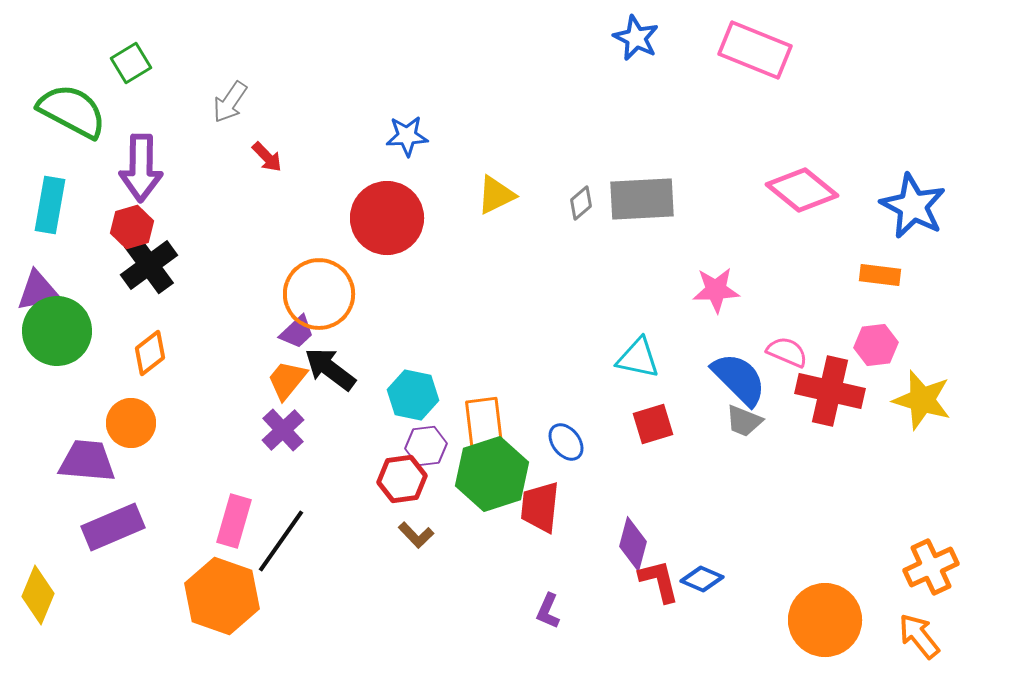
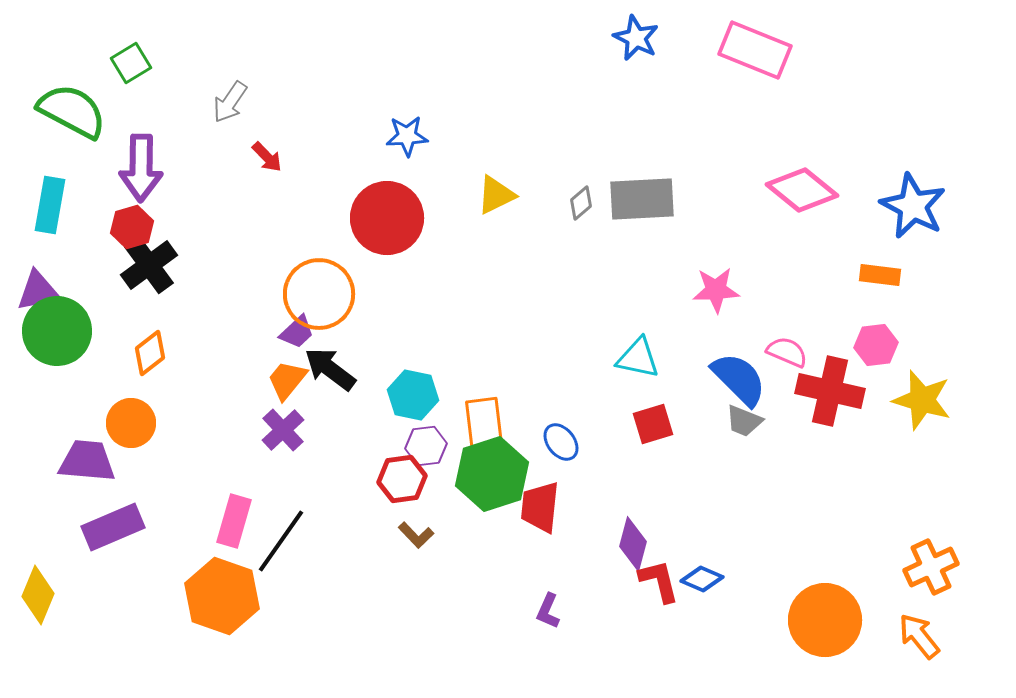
blue ellipse at (566, 442): moved 5 px left
